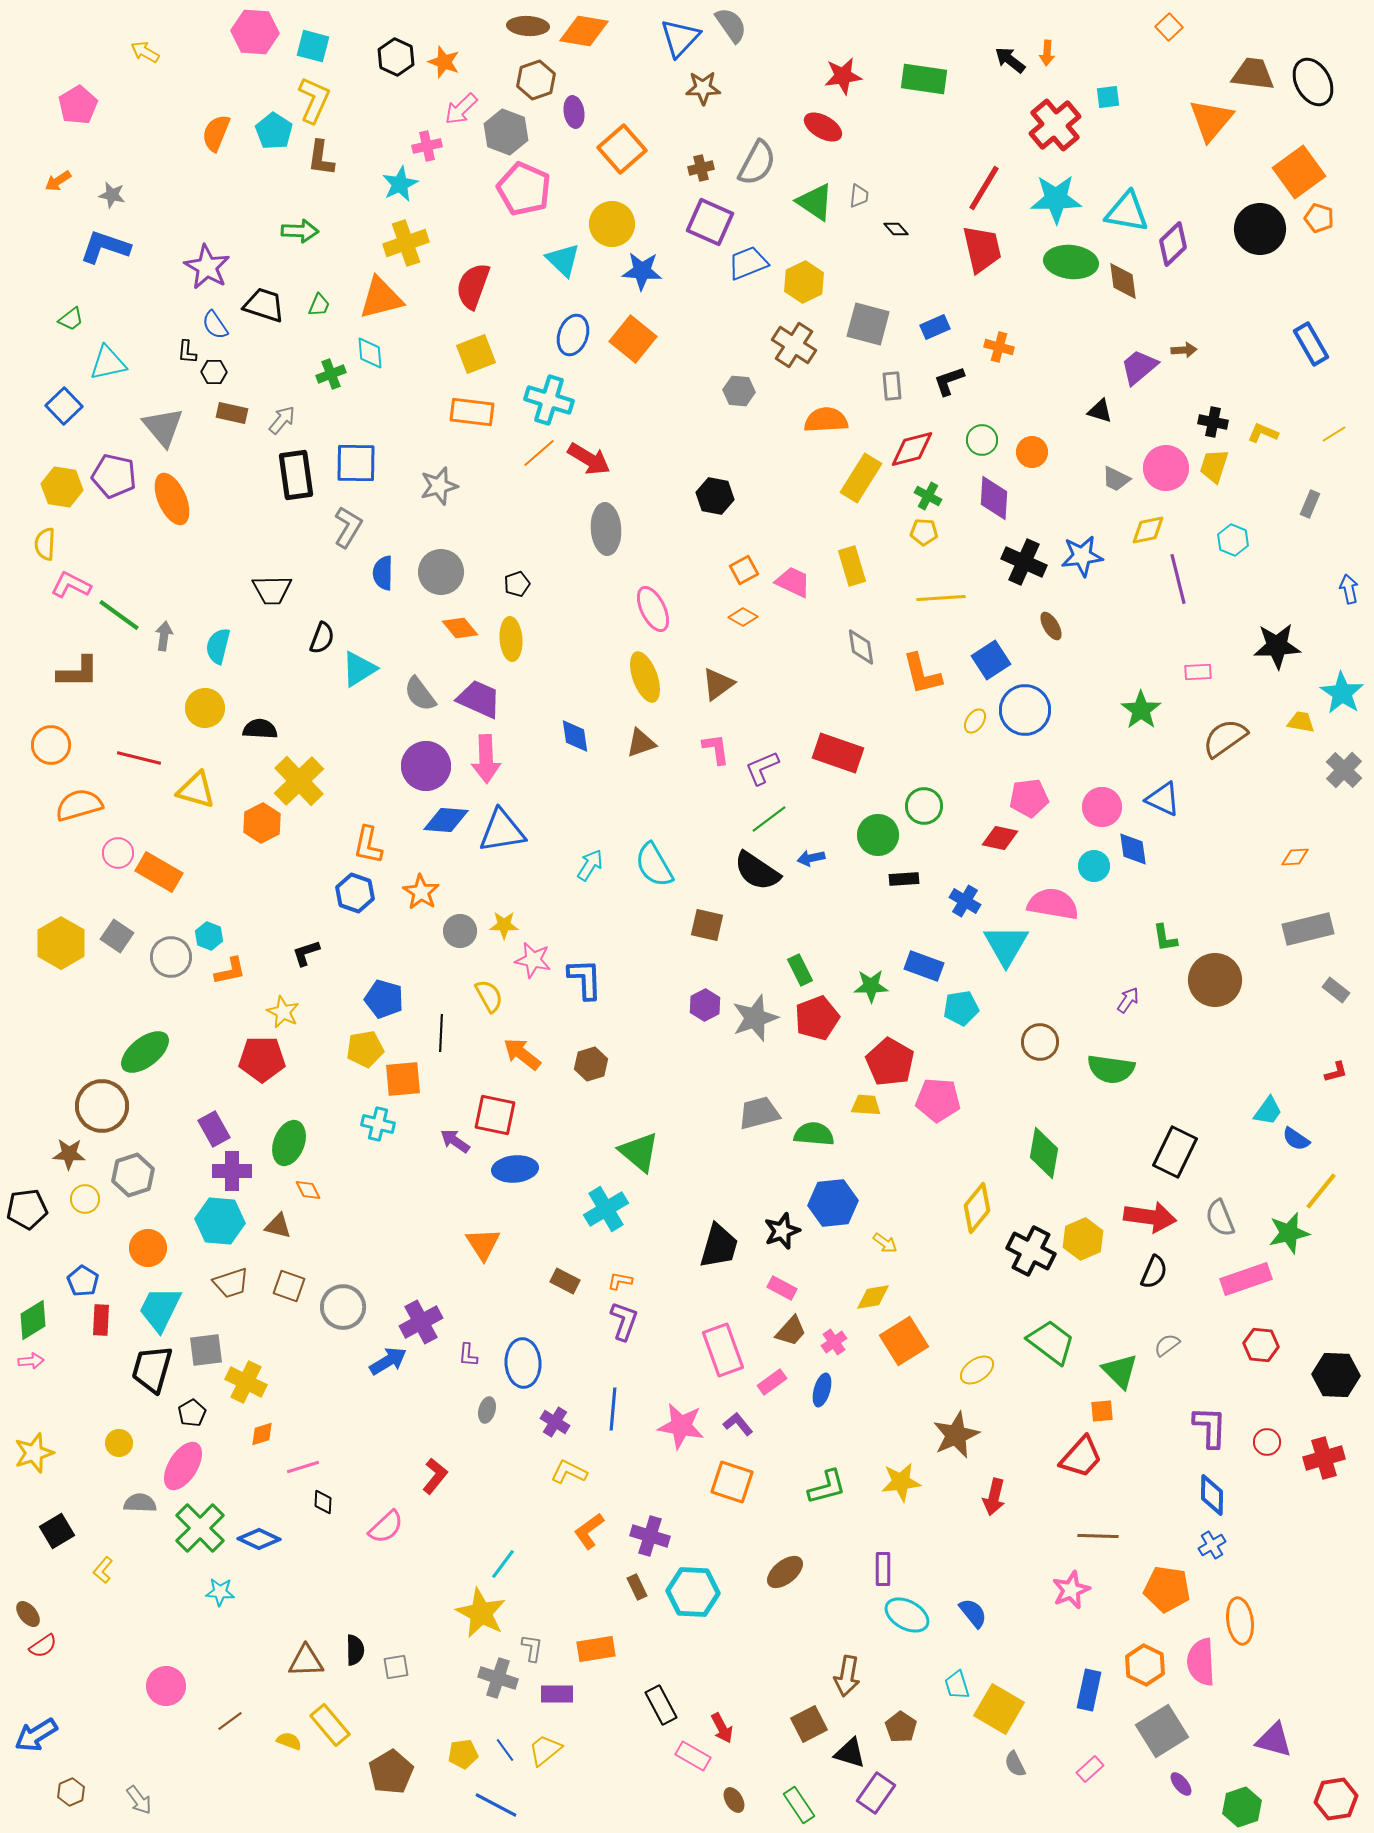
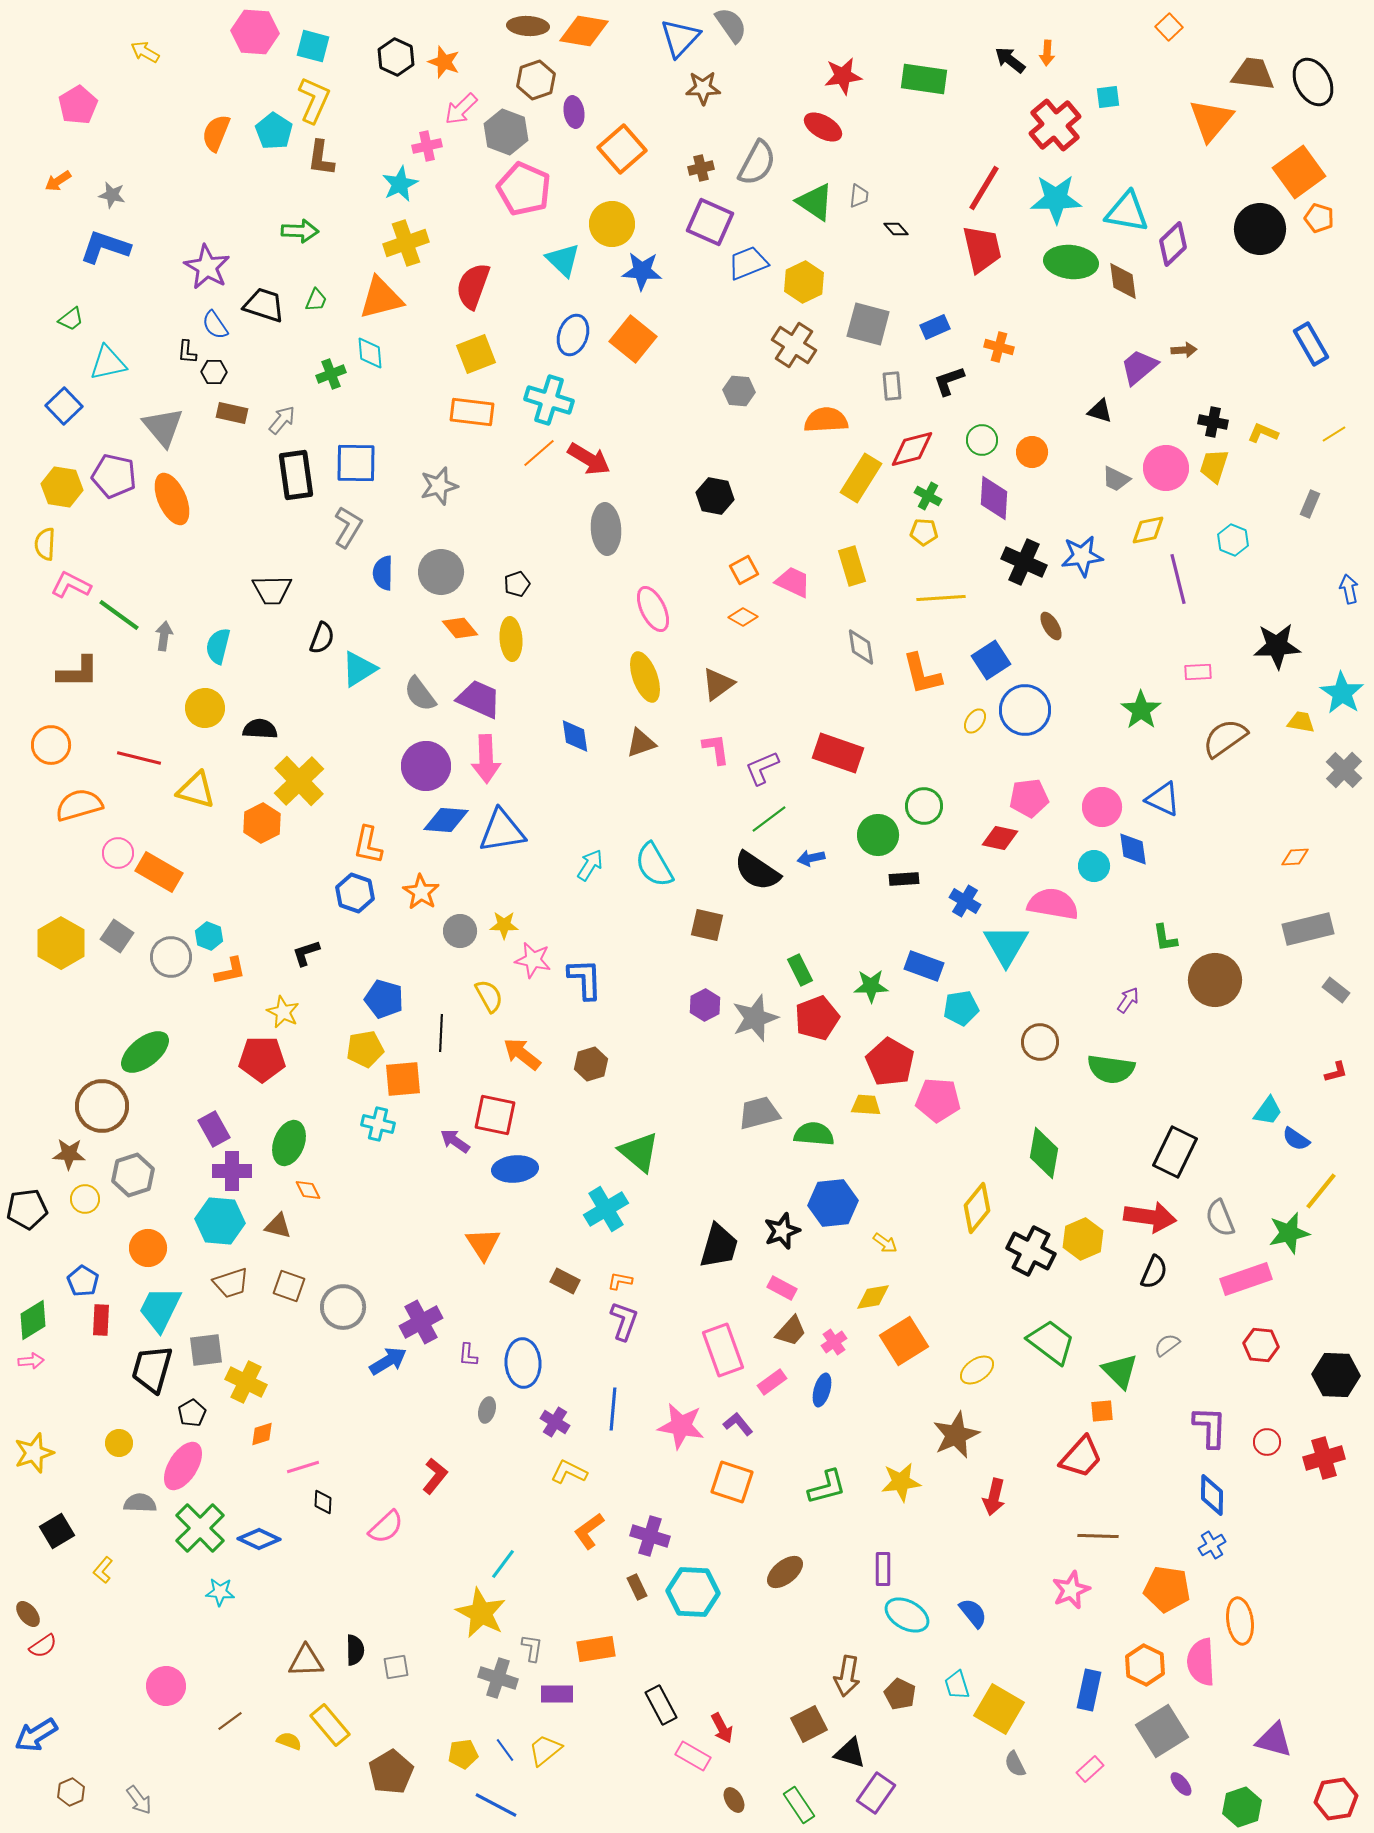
green trapezoid at (319, 305): moved 3 px left, 5 px up
brown pentagon at (901, 1727): moved 1 px left, 33 px up; rotated 8 degrees counterclockwise
